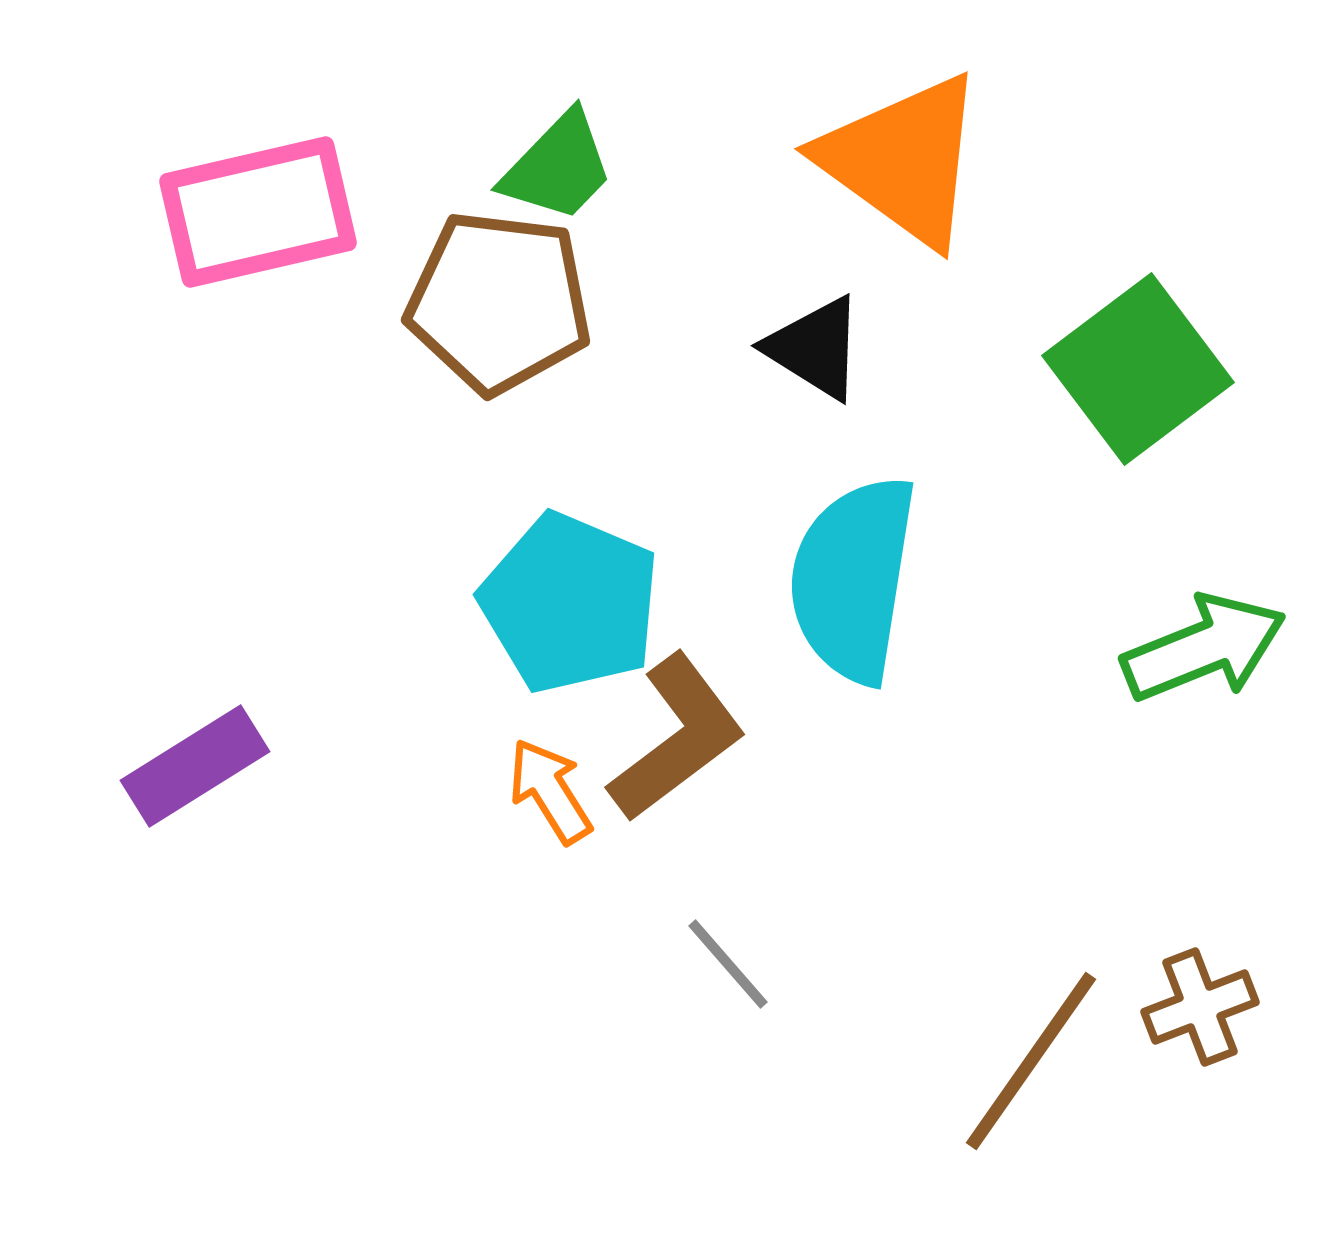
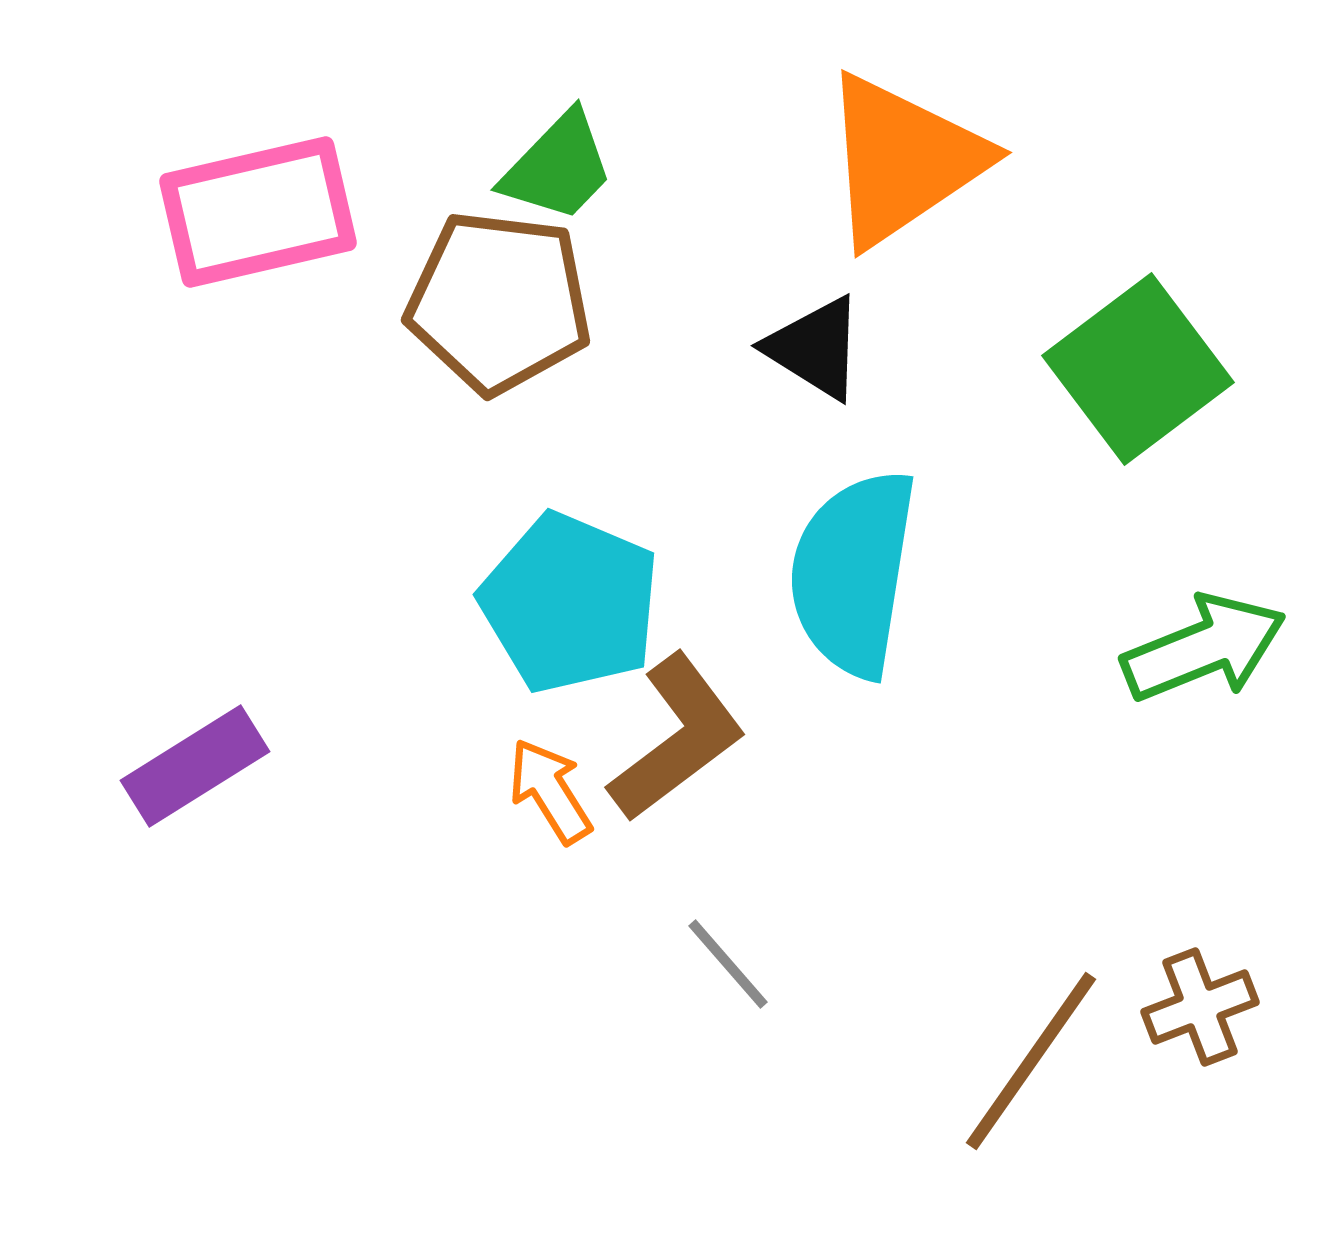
orange triangle: rotated 50 degrees clockwise
cyan semicircle: moved 6 px up
